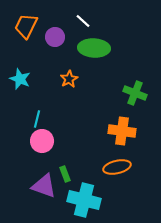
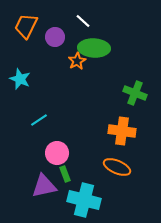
orange star: moved 8 px right, 18 px up
cyan line: moved 2 px right, 1 px down; rotated 42 degrees clockwise
pink circle: moved 15 px right, 12 px down
orange ellipse: rotated 36 degrees clockwise
purple triangle: rotated 32 degrees counterclockwise
